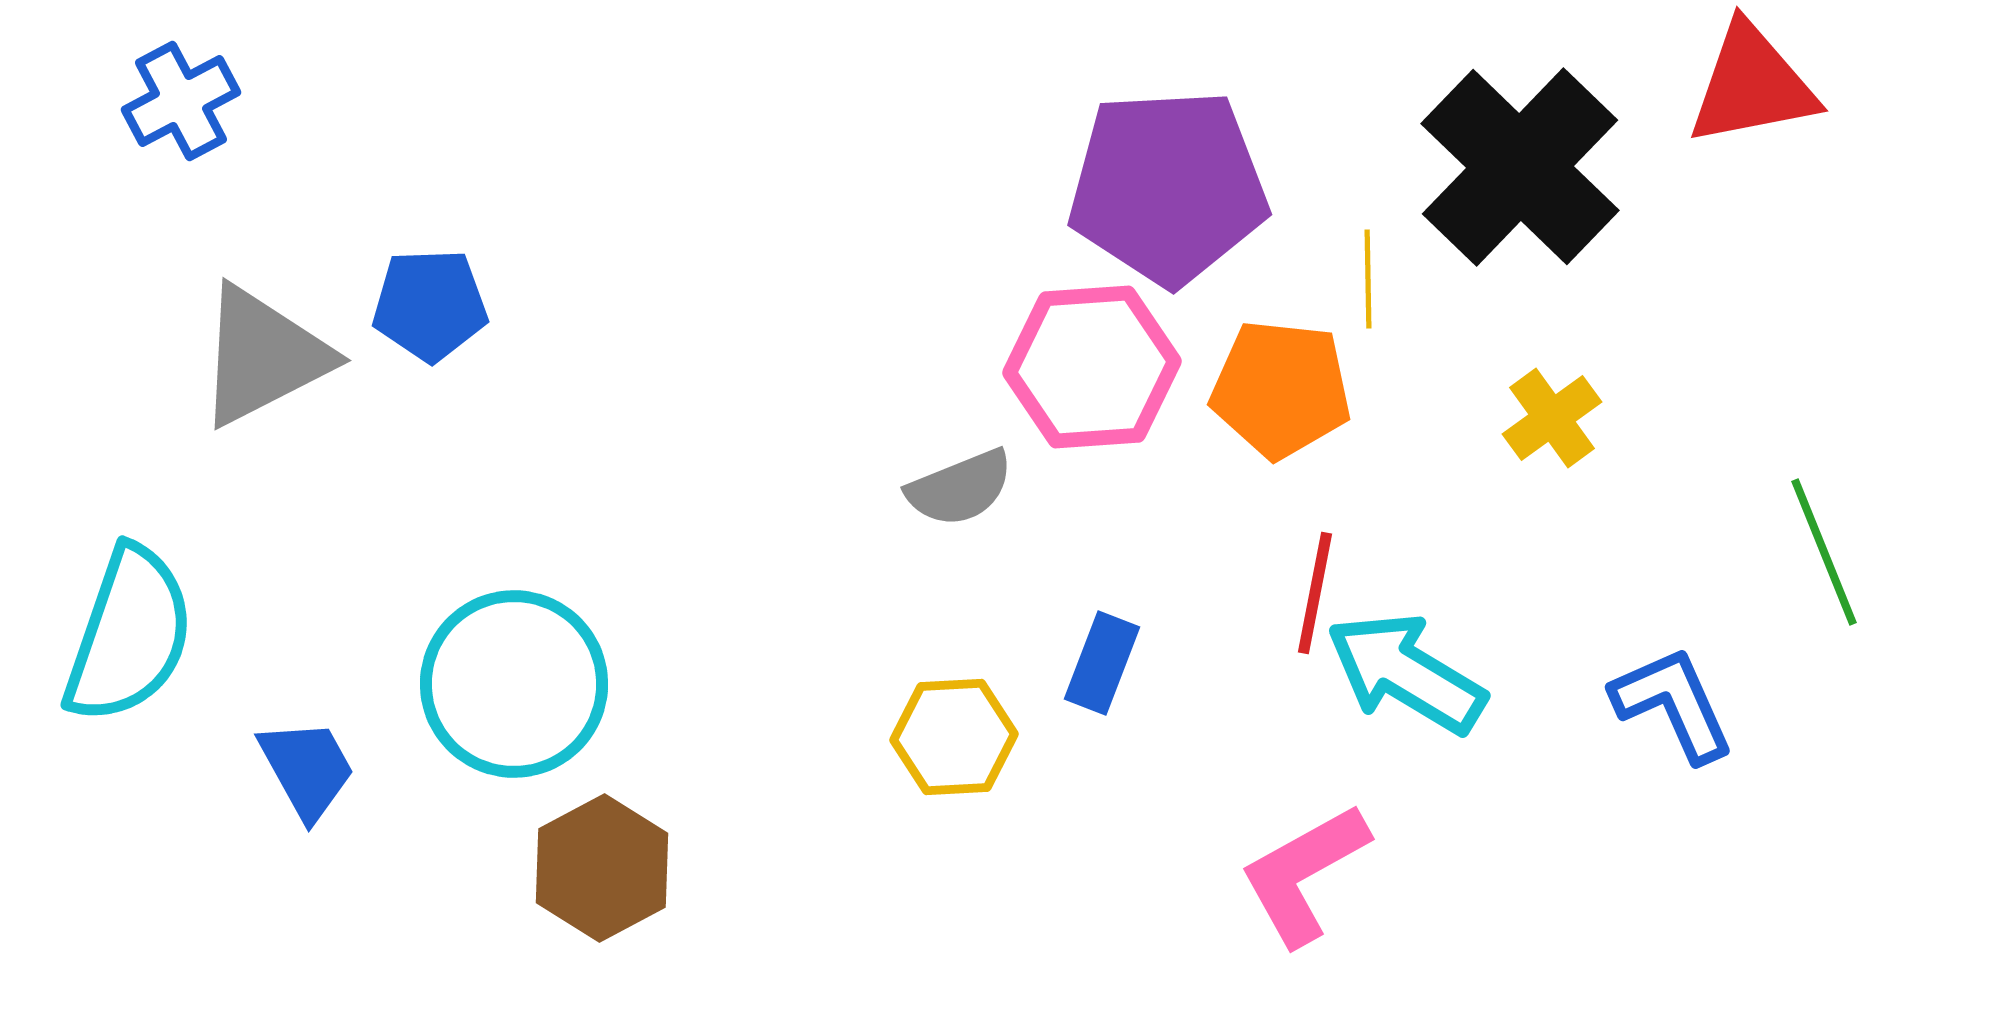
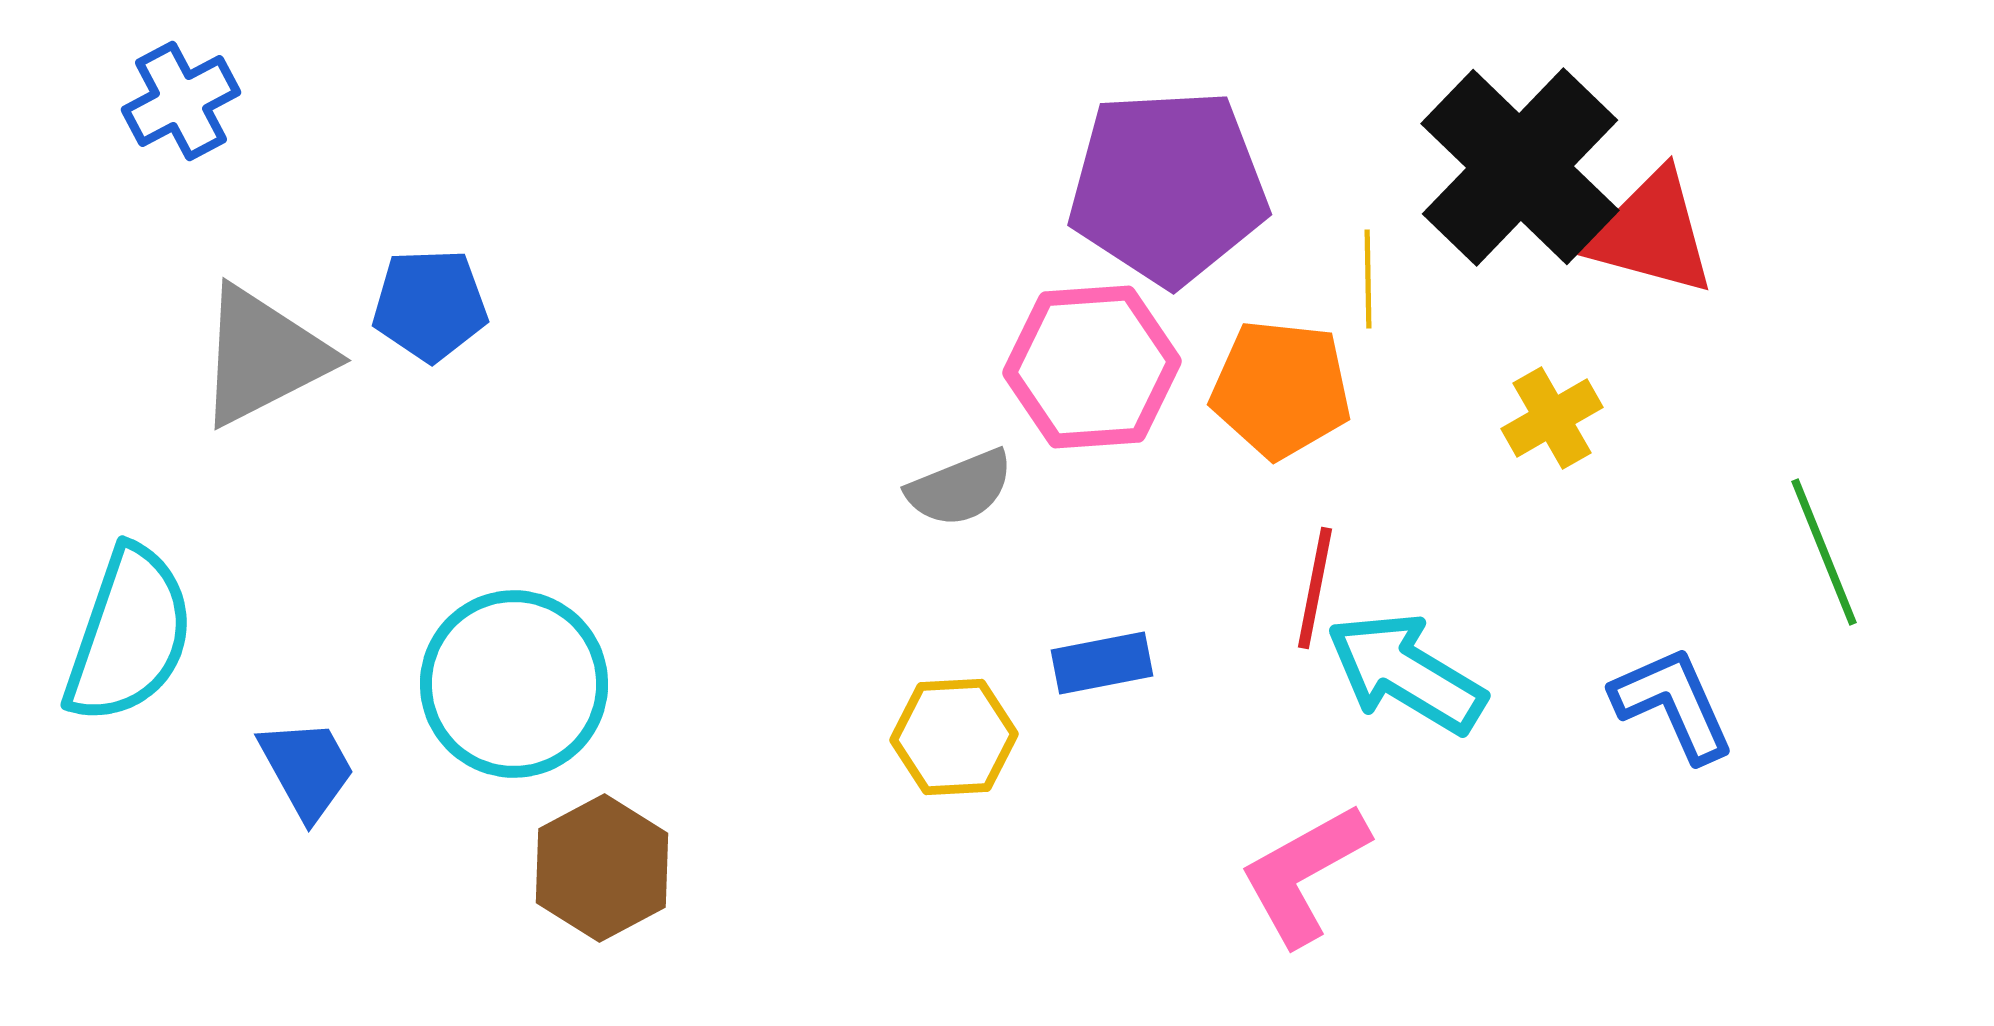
red triangle: moved 101 px left, 148 px down; rotated 26 degrees clockwise
yellow cross: rotated 6 degrees clockwise
red line: moved 5 px up
blue rectangle: rotated 58 degrees clockwise
